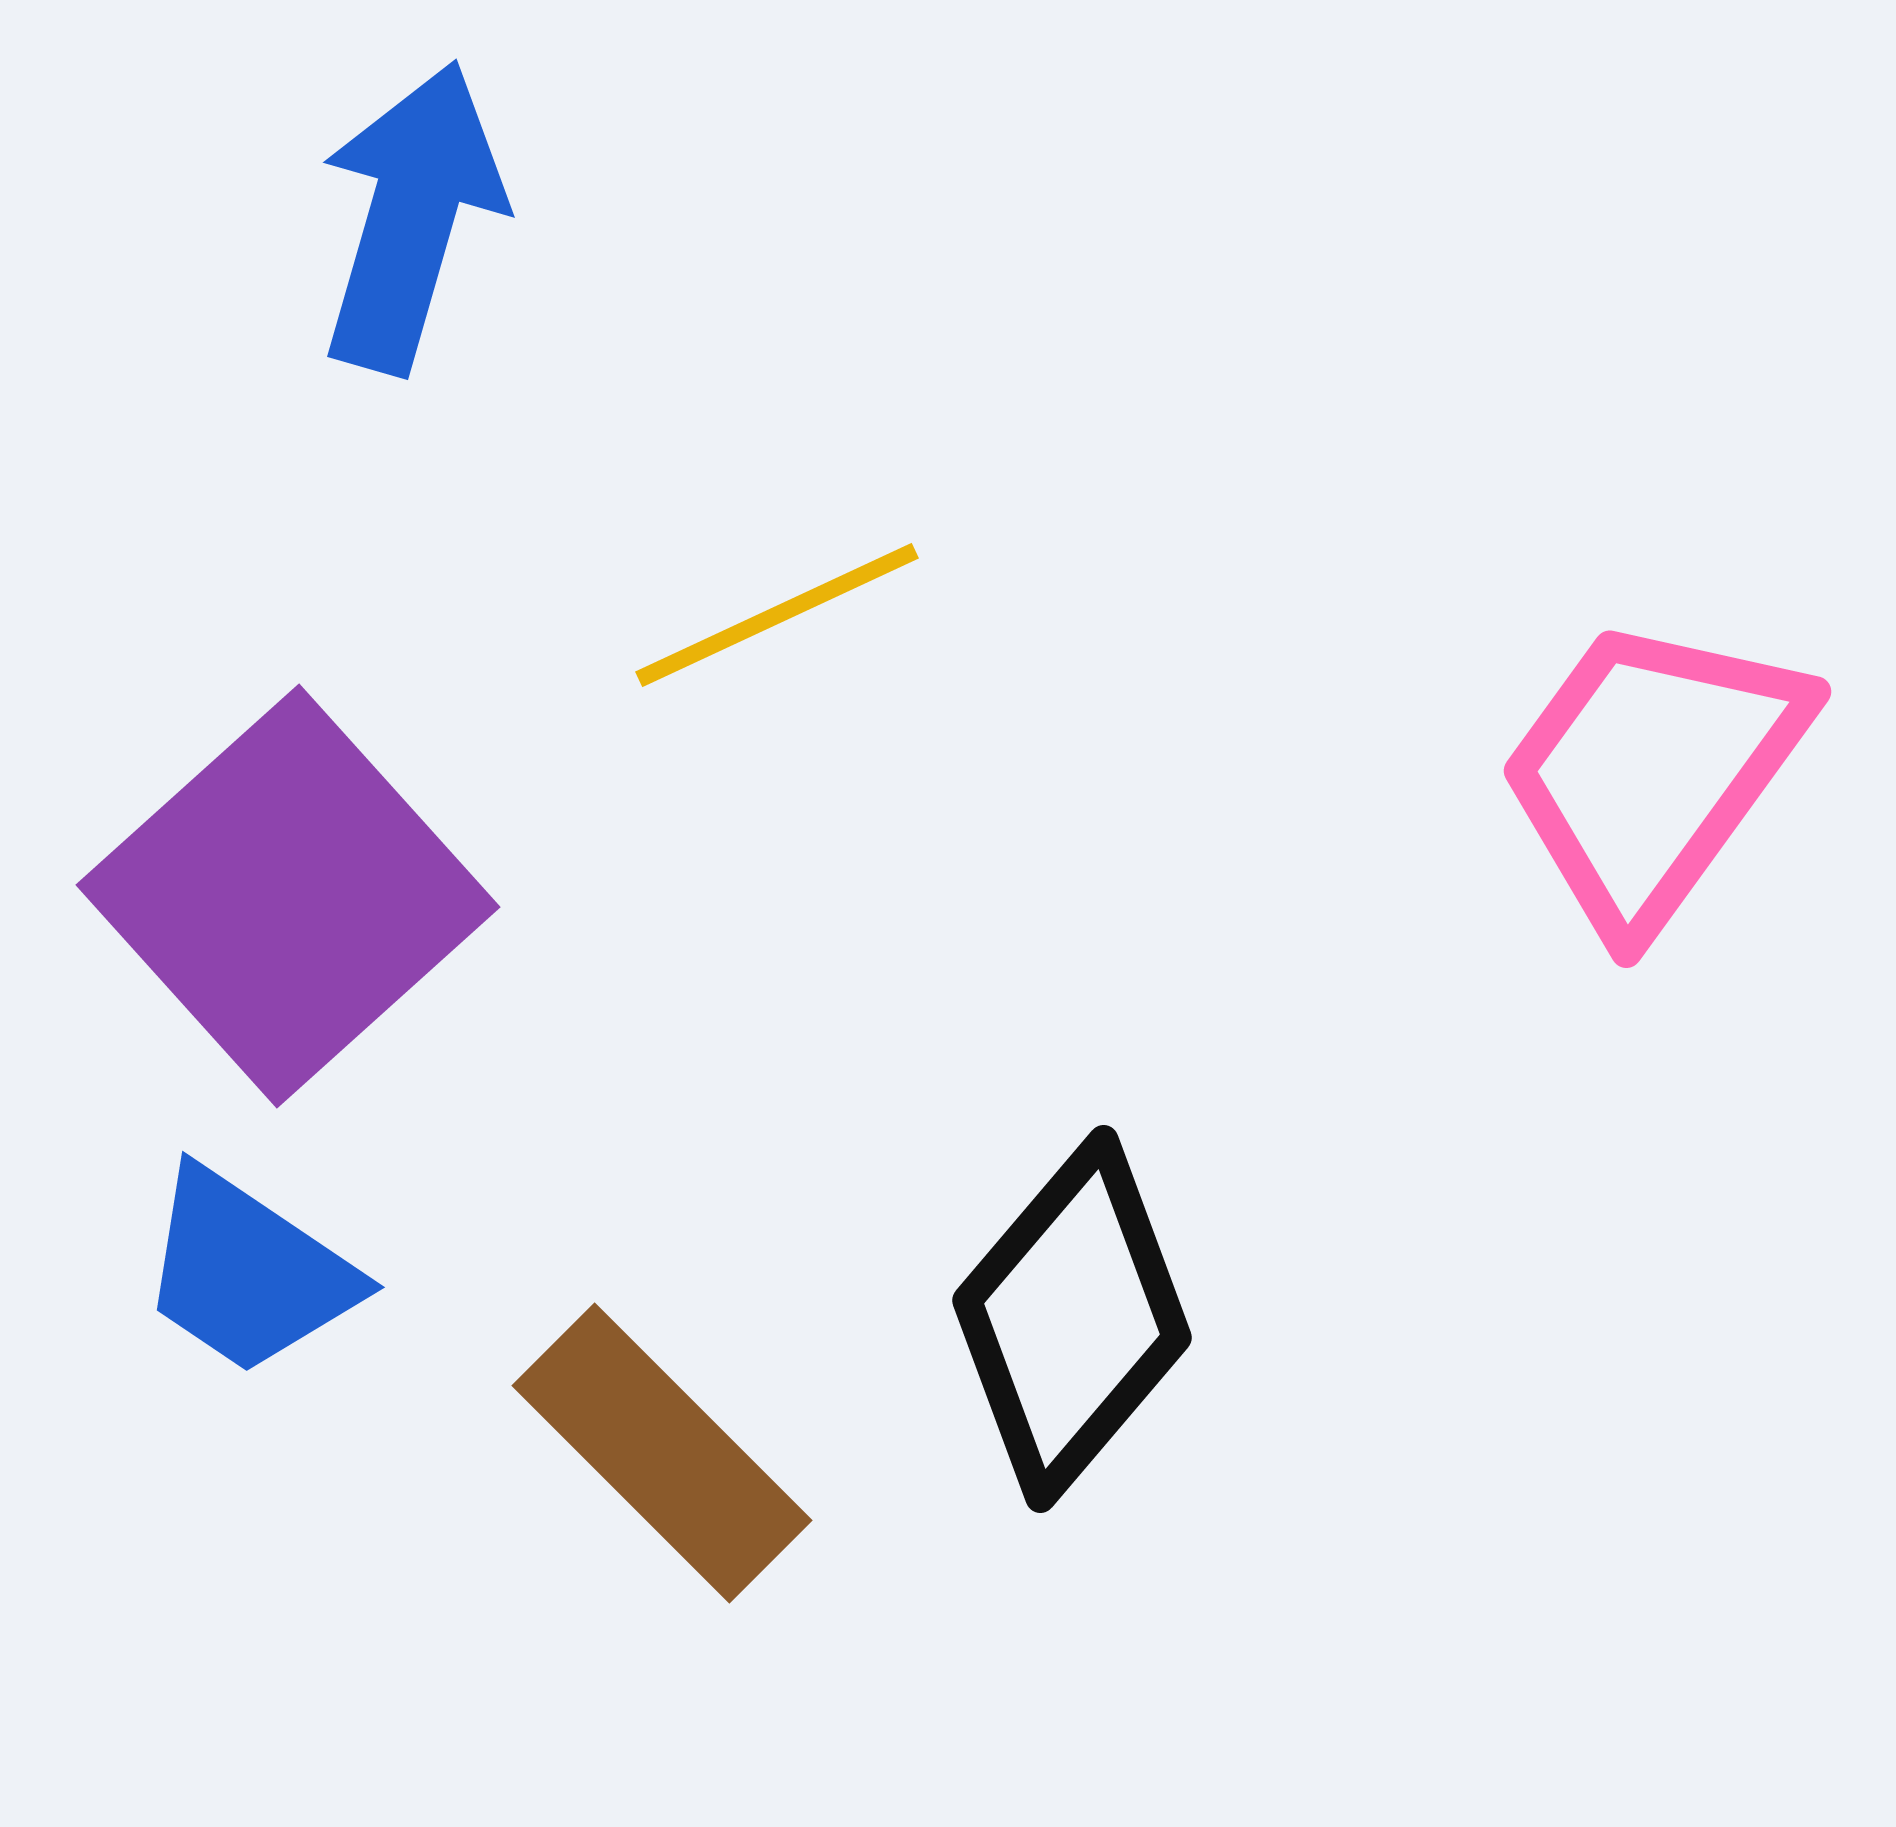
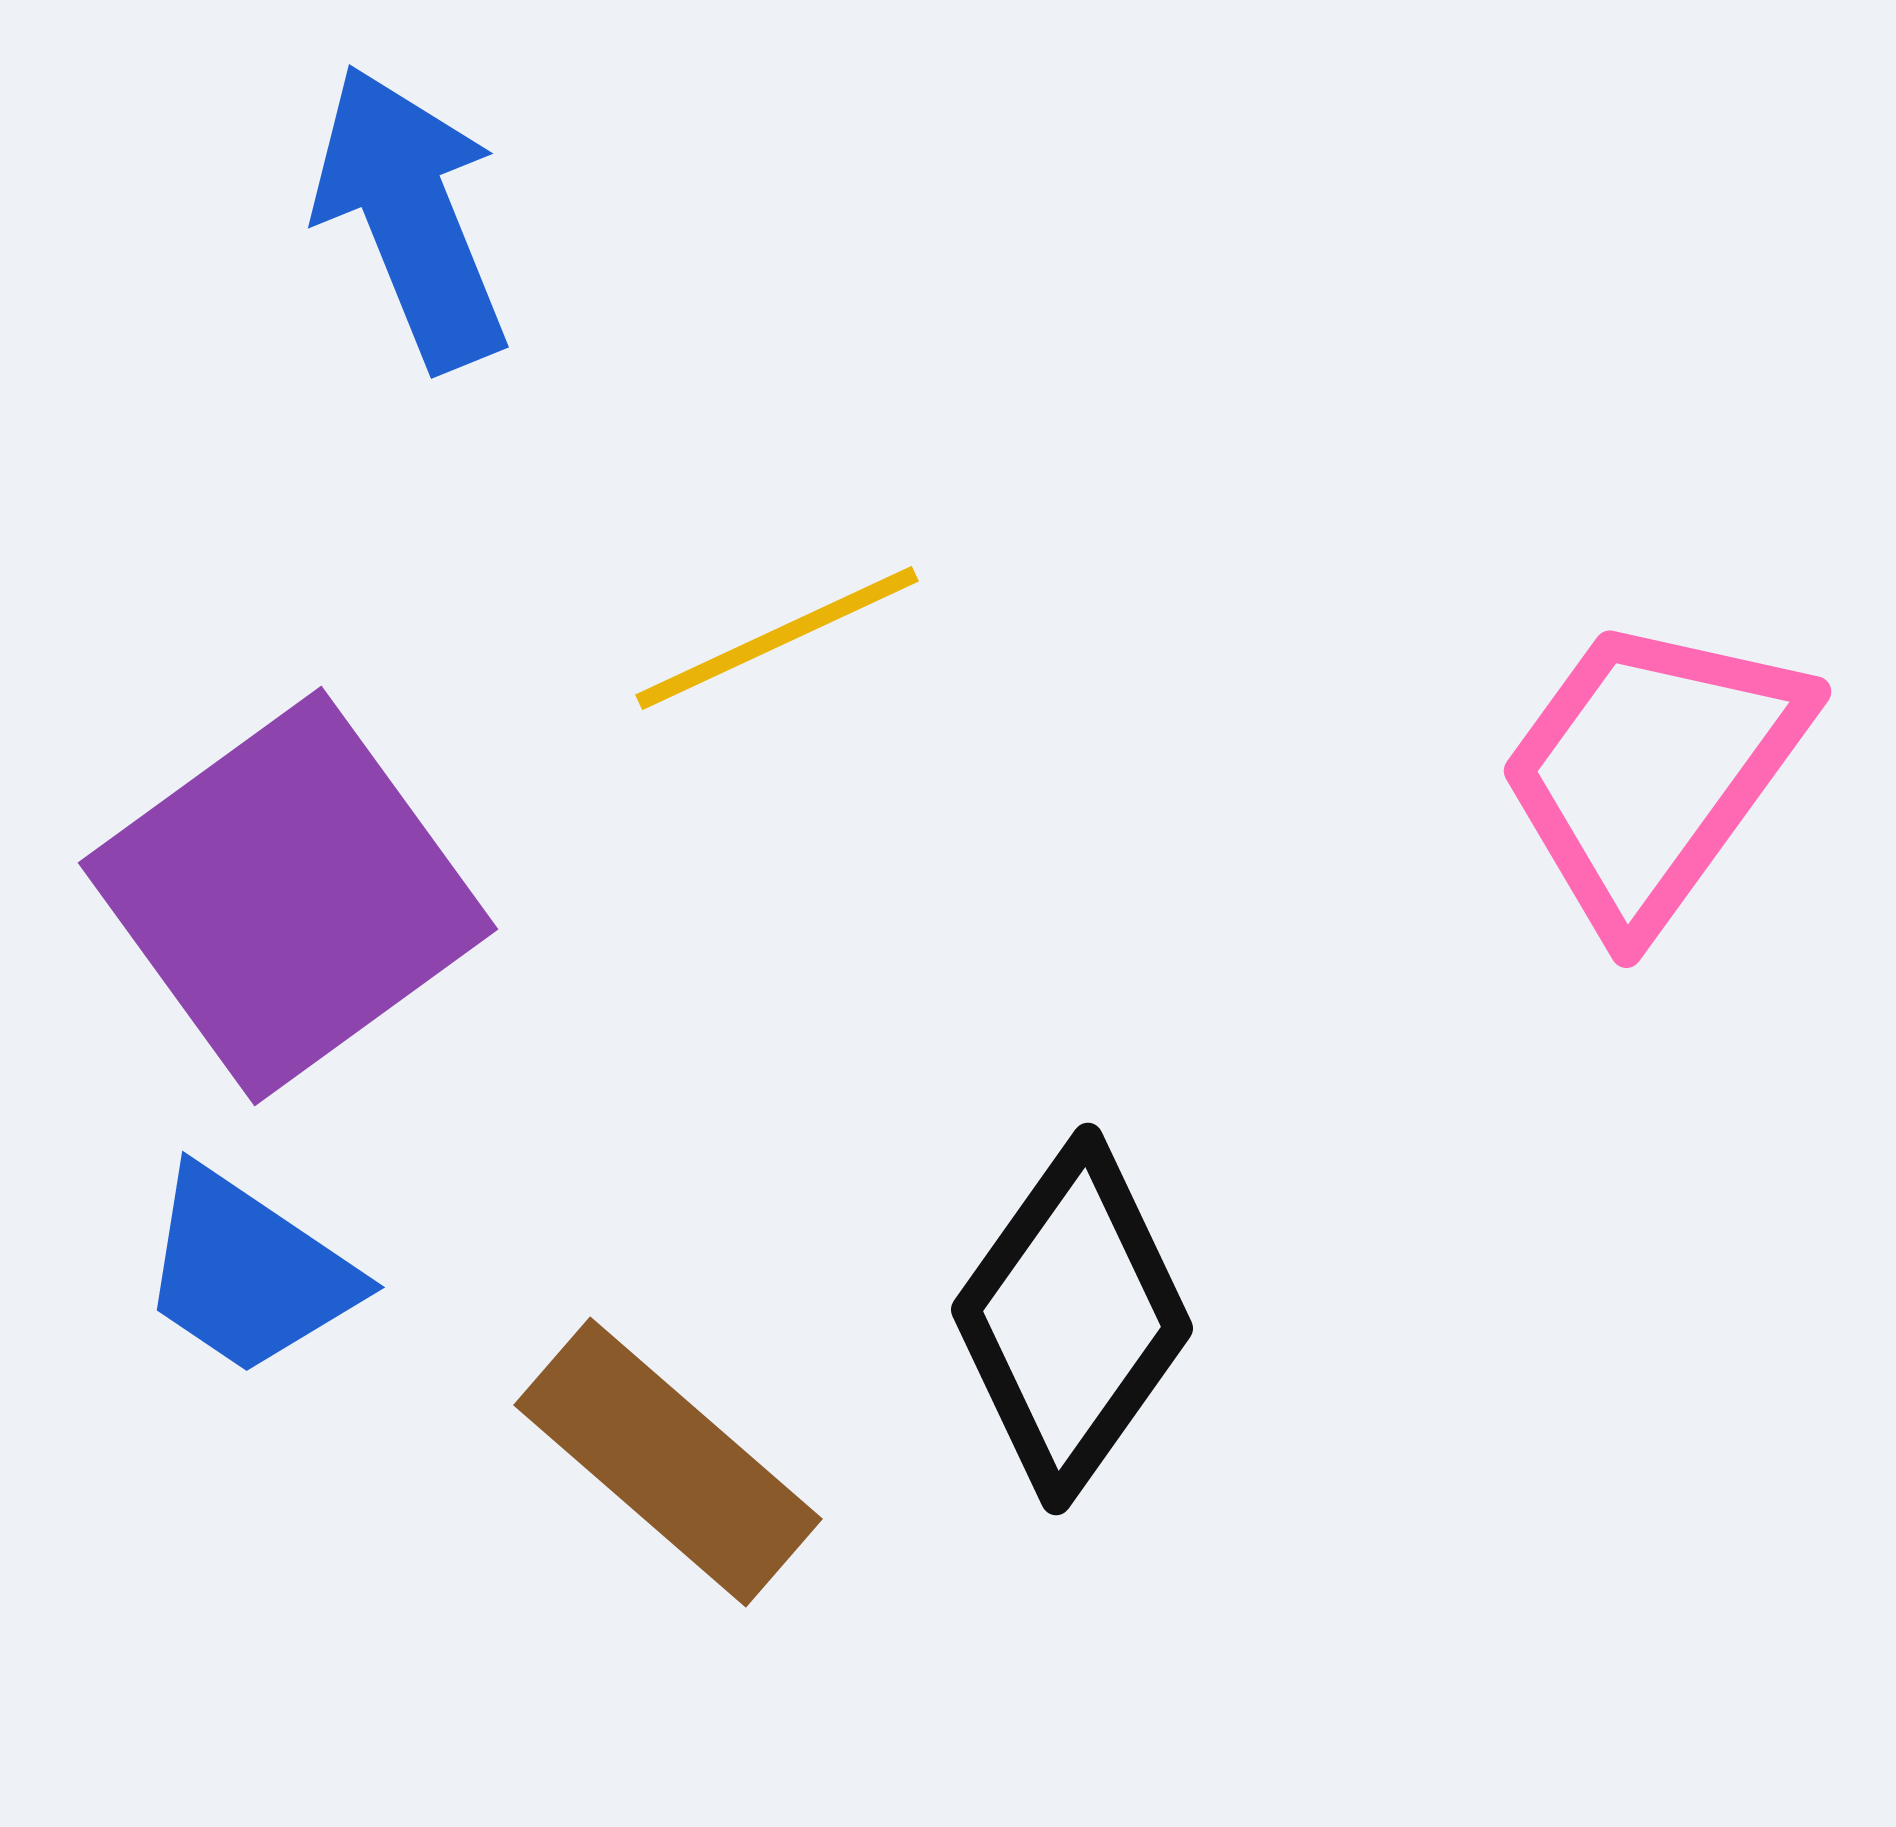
blue arrow: rotated 38 degrees counterclockwise
yellow line: moved 23 px down
purple square: rotated 6 degrees clockwise
black diamond: rotated 5 degrees counterclockwise
brown rectangle: moved 6 px right, 9 px down; rotated 4 degrees counterclockwise
